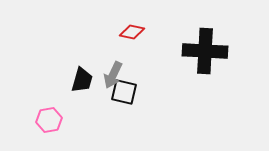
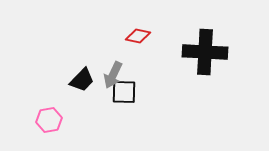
red diamond: moved 6 px right, 4 px down
black cross: moved 1 px down
black trapezoid: rotated 28 degrees clockwise
black square: rotated 12 degrees counterclockwise
